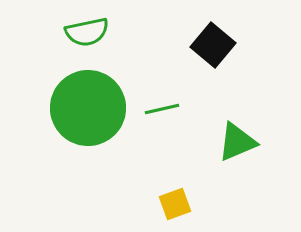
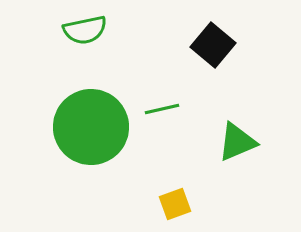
green semicircle: moved 2 px left, 2 px up
green circle: moved 3 px right, 19 px down
